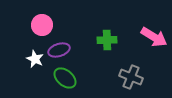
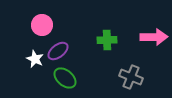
pink arrow: rotated 32 degrees counterclockwise
purple ellipse: moved 1 px left, 1 px down; rotated 20 degrees counterclockwise
